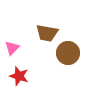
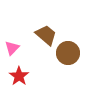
brown trapezoid: moved 1 px left, 2 px down; rotated 150 degrees counterclockwise
red star: rotated 18 degrees clockwise
